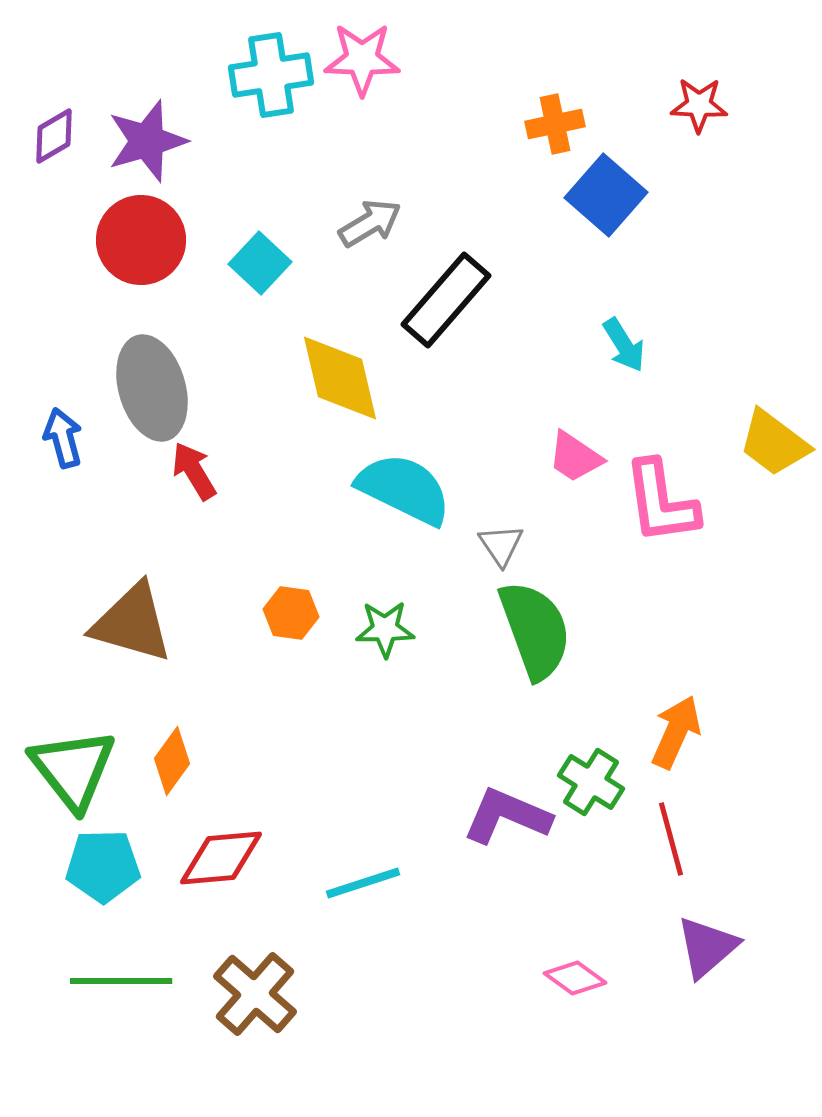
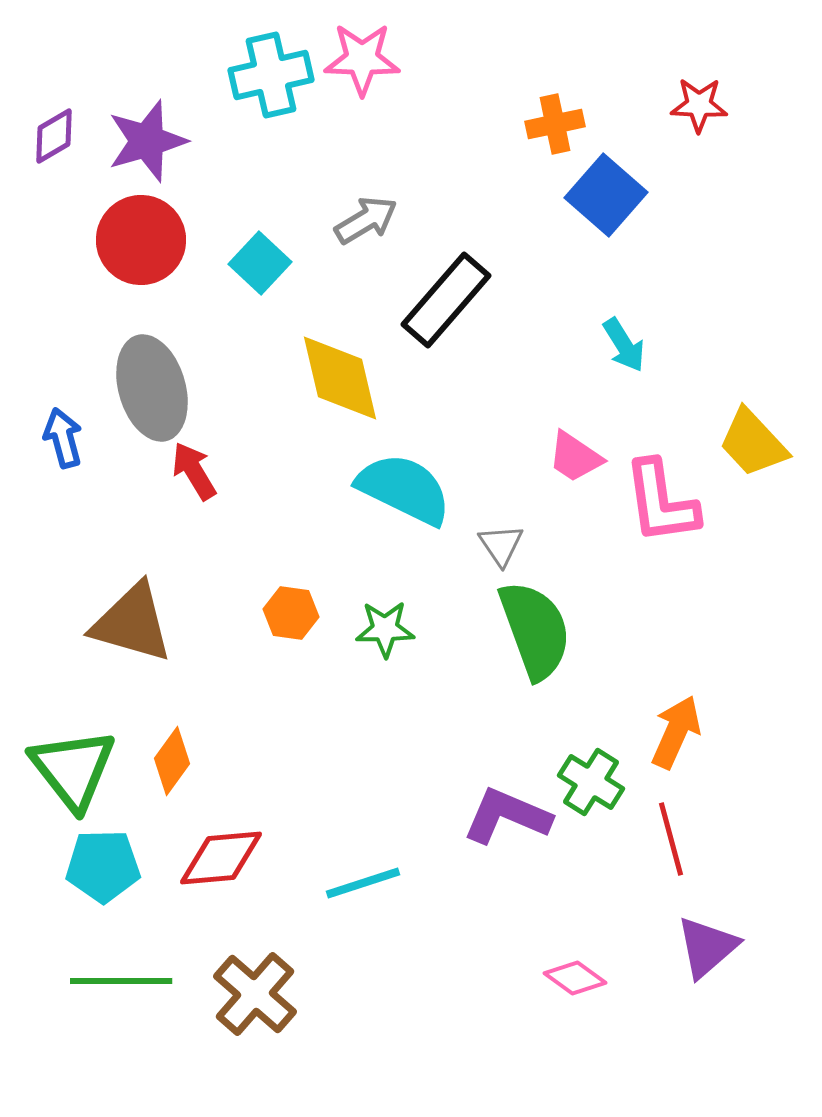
cyan cross: rotated 4 degrees counterclockwise
gray arrow: moved 4 px left, 3 px up
yellow trapezoid: moved 21 px left; rotated 10 degrees clockwise
